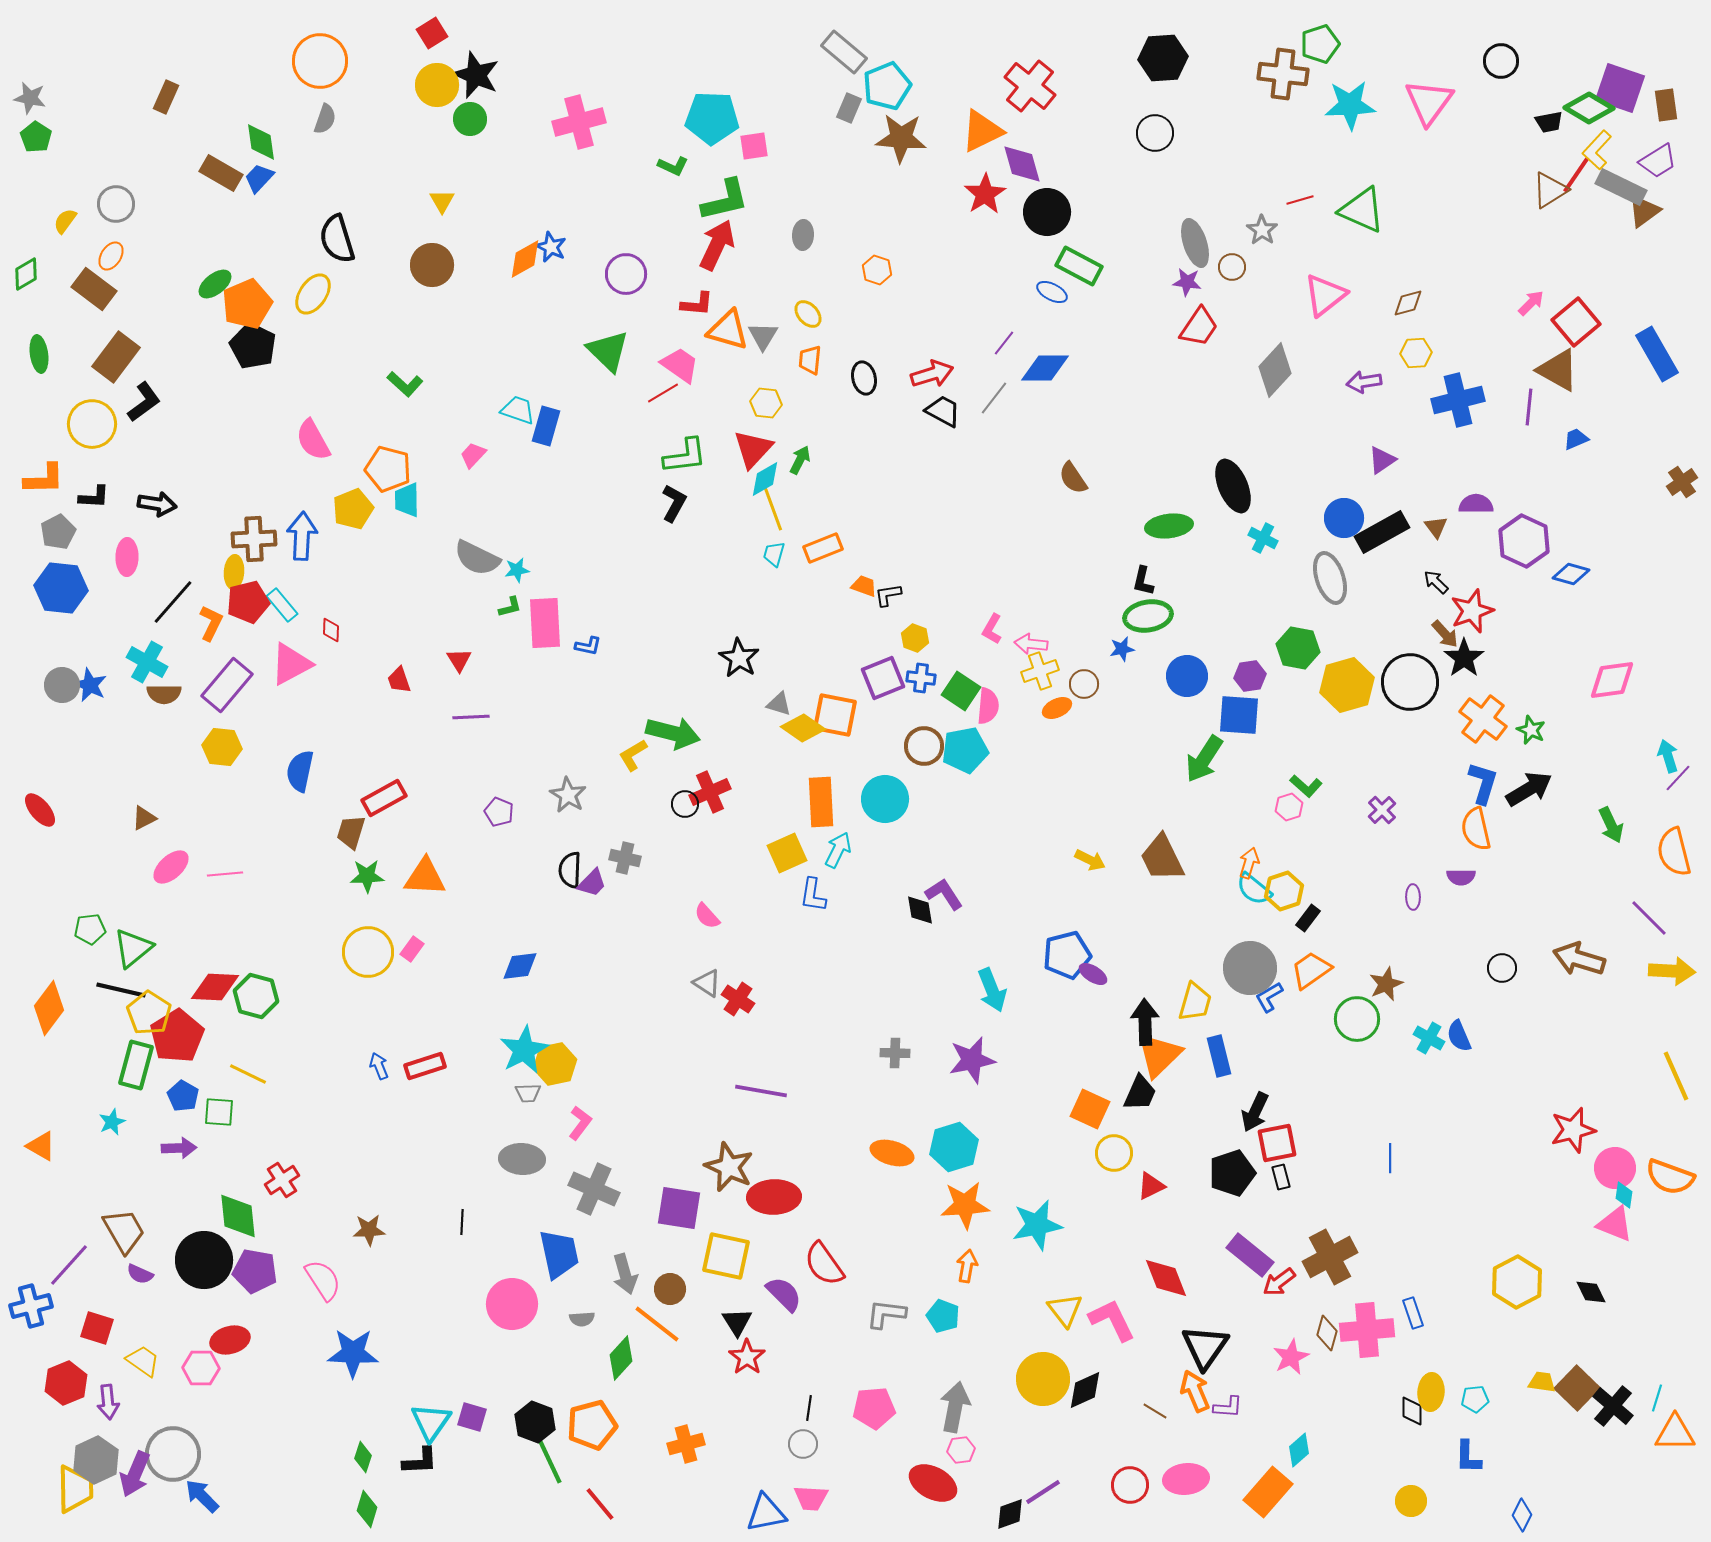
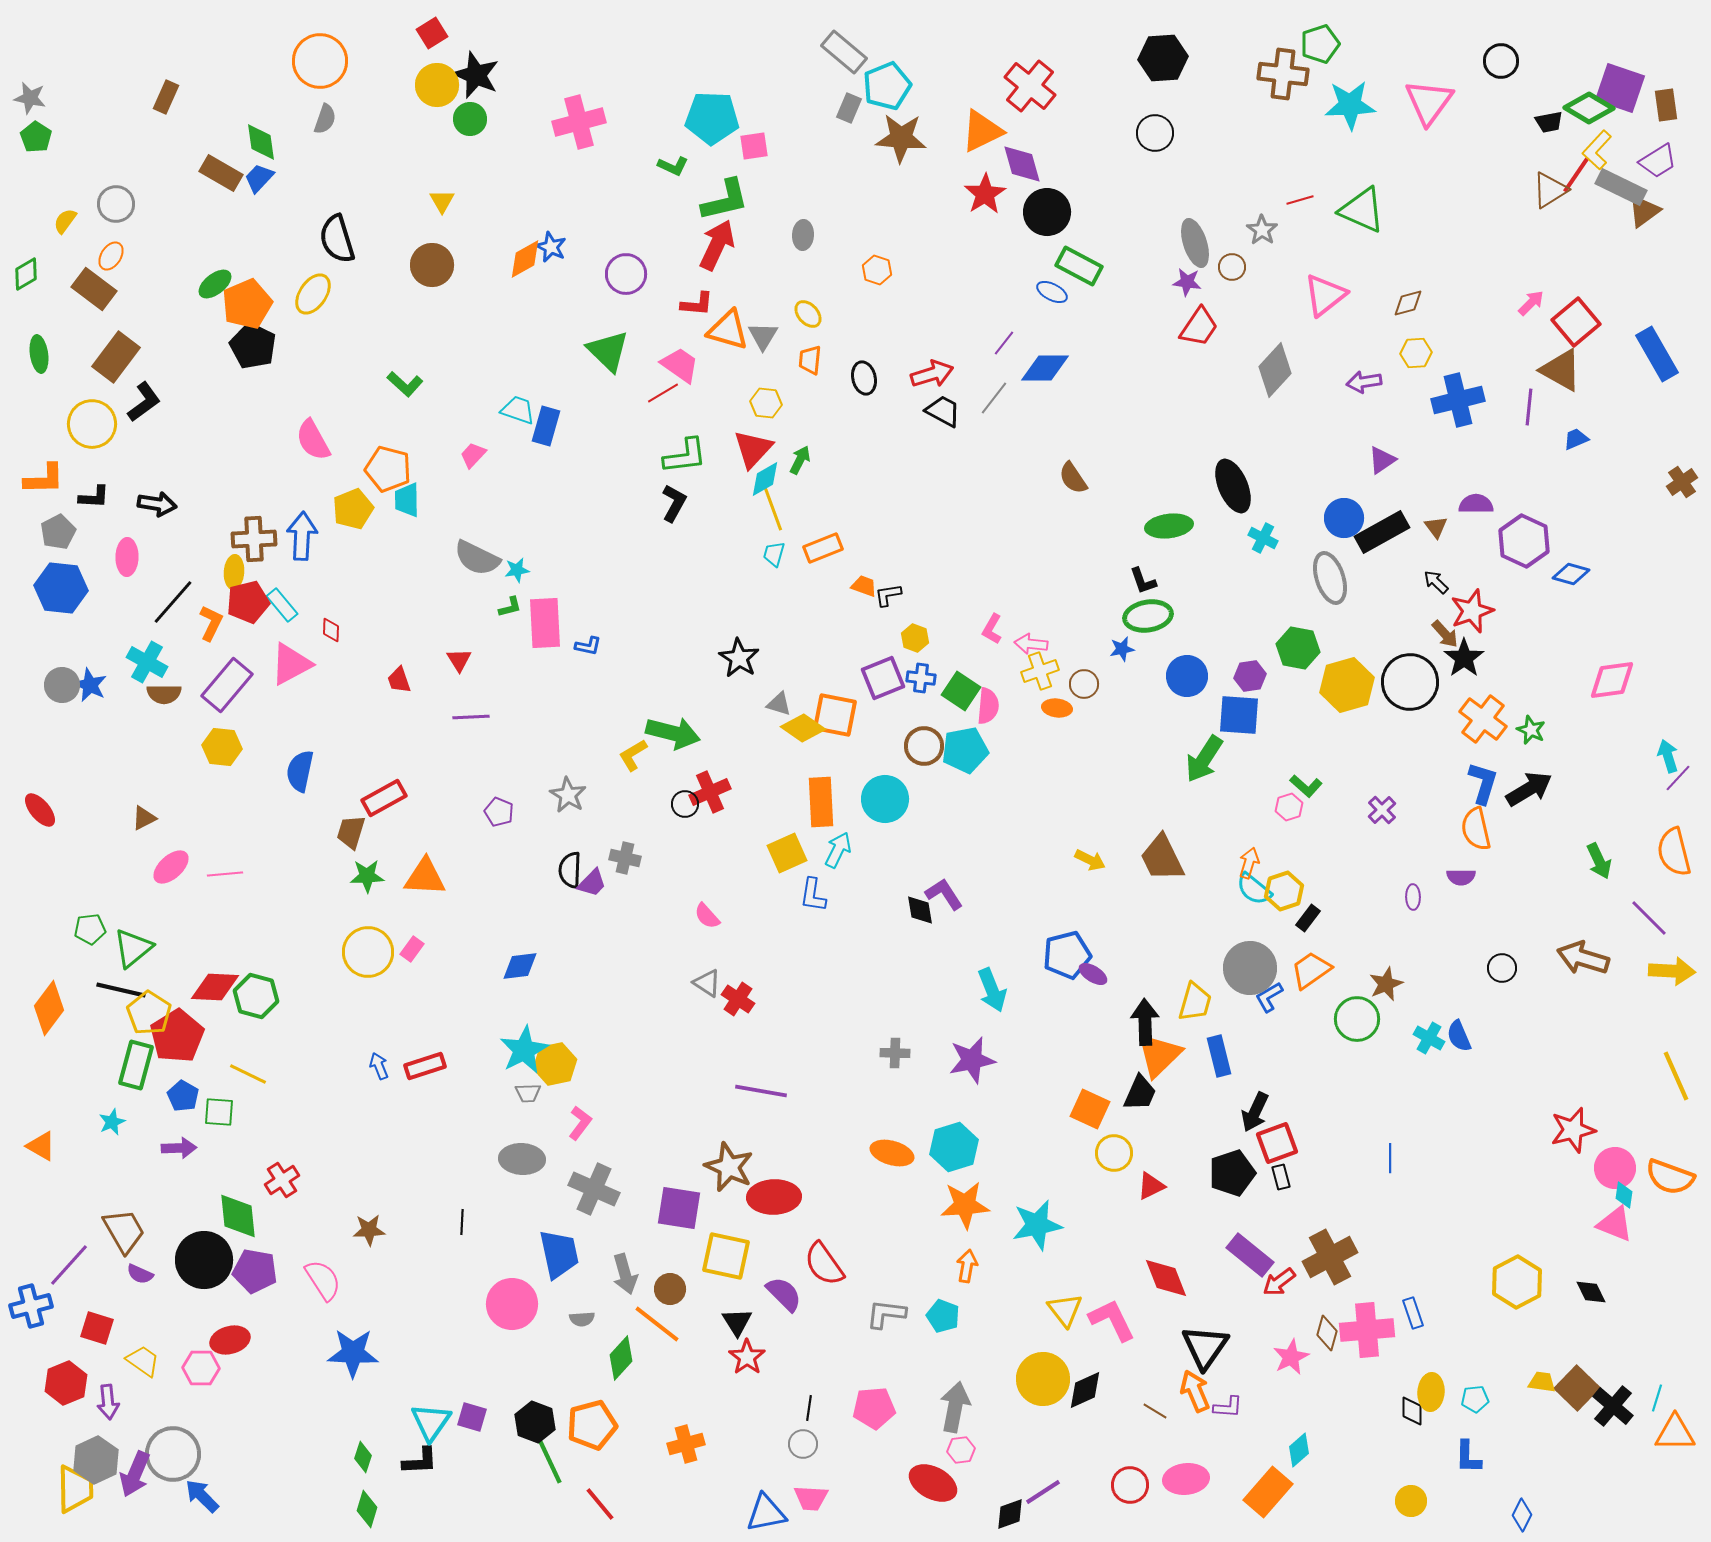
brown triangle at (1558, 370): moved 3 px right
black L-shape at (1143, 581): rotated 32 degrees counterclockwise
orange ellipse at (1057, 708): rotated 32 degrees clockwise
green arrow at (1611, 825): moved 12 px left, 36 px down
brown arrow at (1579, 959): moved 4 px right, 1 px up
red square at (1277, 1143): rotated 9 degrees counterclockwise
